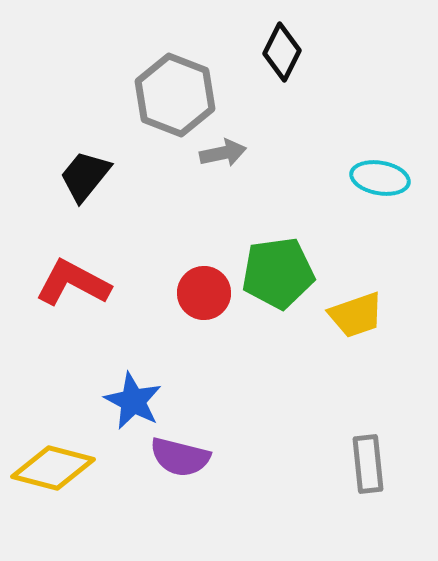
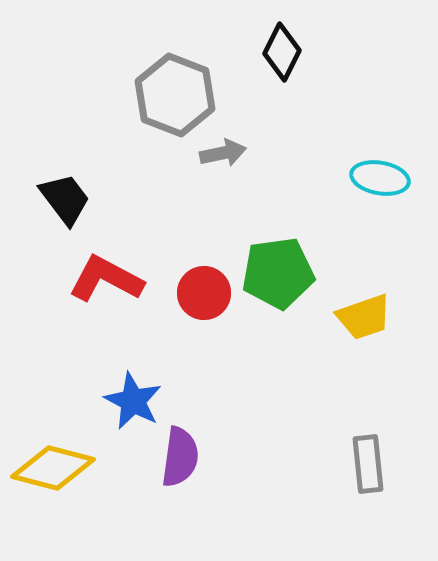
black trapezoid: moved 20 px left, 23 px down; rotated 104 degrees clockwise
red L-shape: moved 33 px right, 4 px up
yellow trapezoid: moved 8 px right, 2 px down
purple semicircle: rotated 96 degrees counterclockwise
